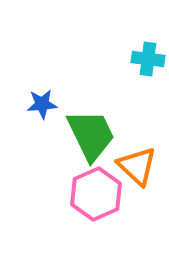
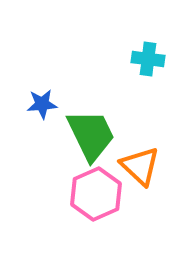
orange triangle: moved 3 px right
